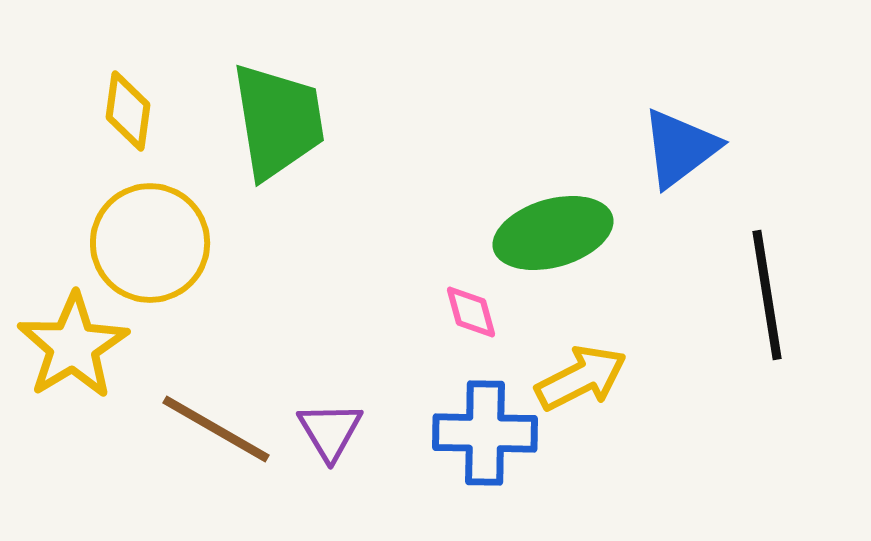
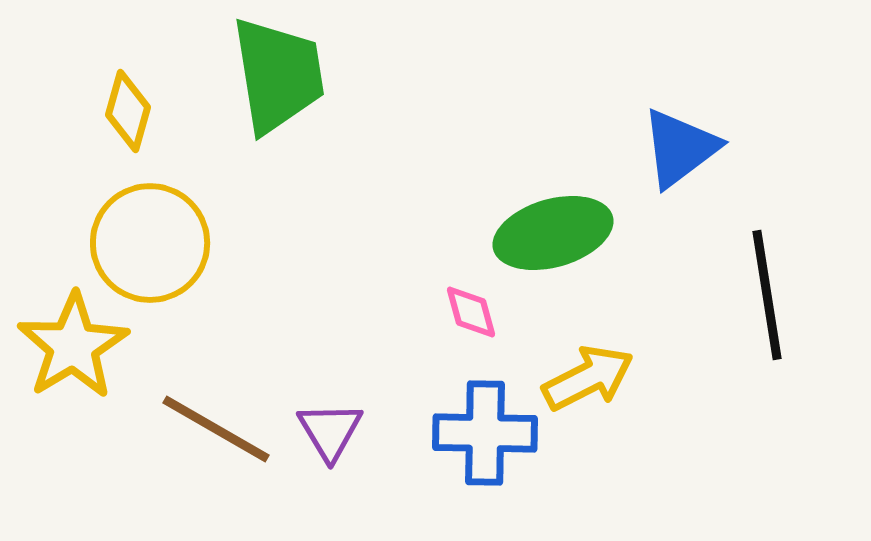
yellow diamond: rotated 8 degrees clockwise
green trapezoid: moved 46 px up
yellow arrow: moved 7 px right
